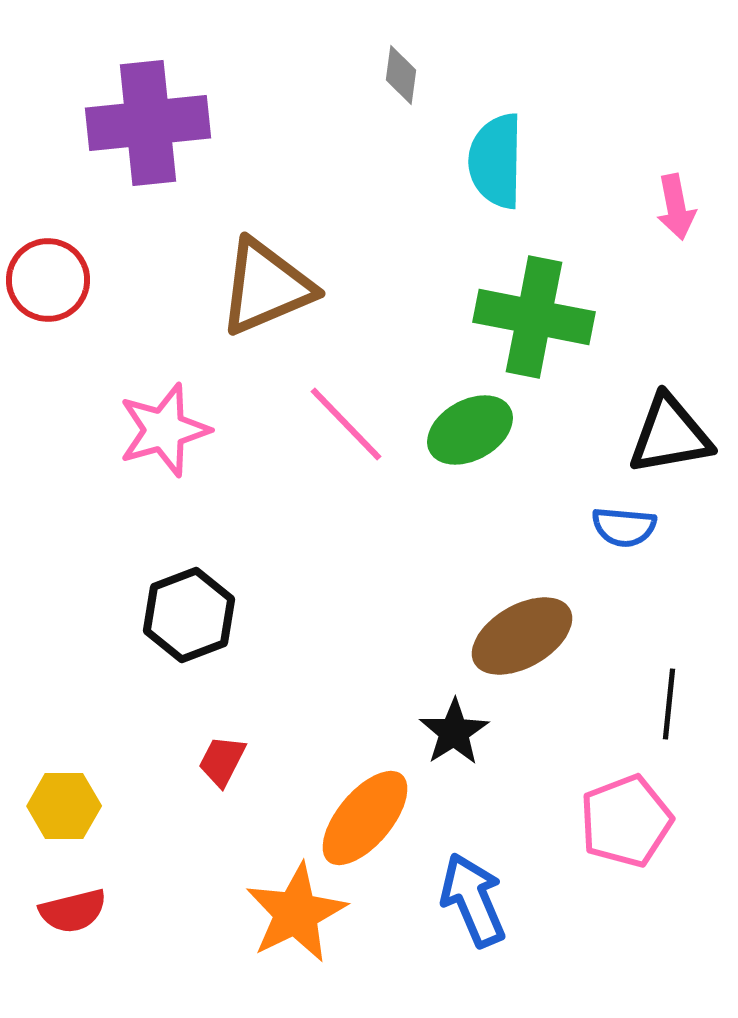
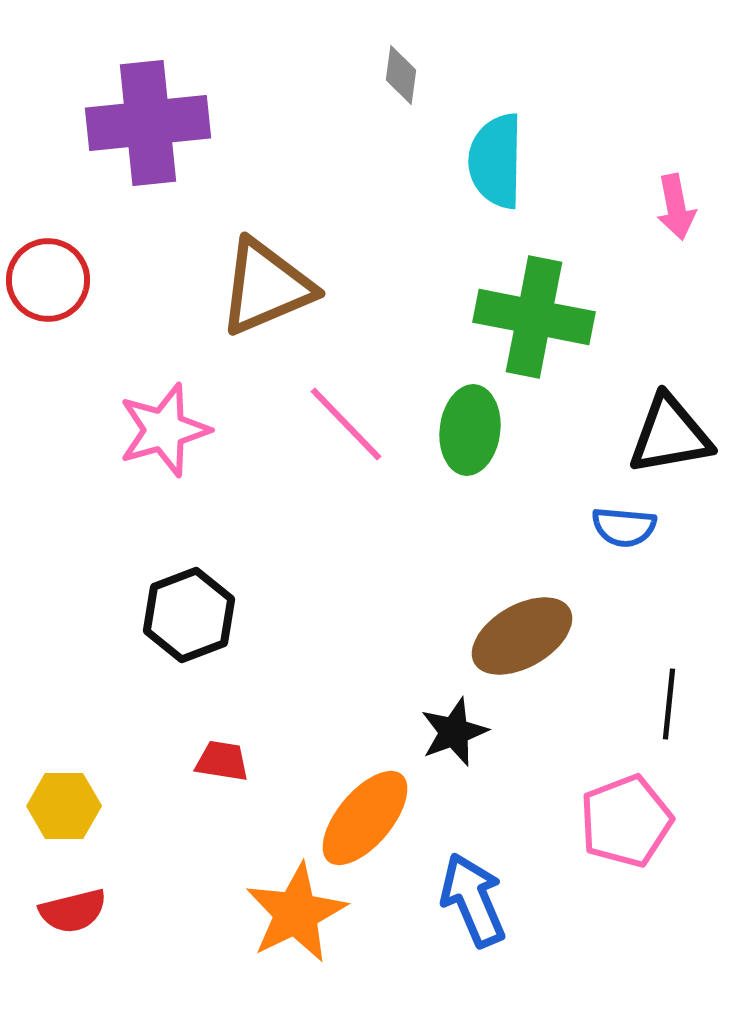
green ellipse: rotated 54 degrees counterclockwise
black star: rotated 12 degrees clockwise
red trapezoid: rotated 72 degrees clockwise
